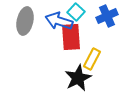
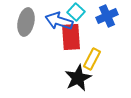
gray ellipse: moved 1 px right, 1 px down
